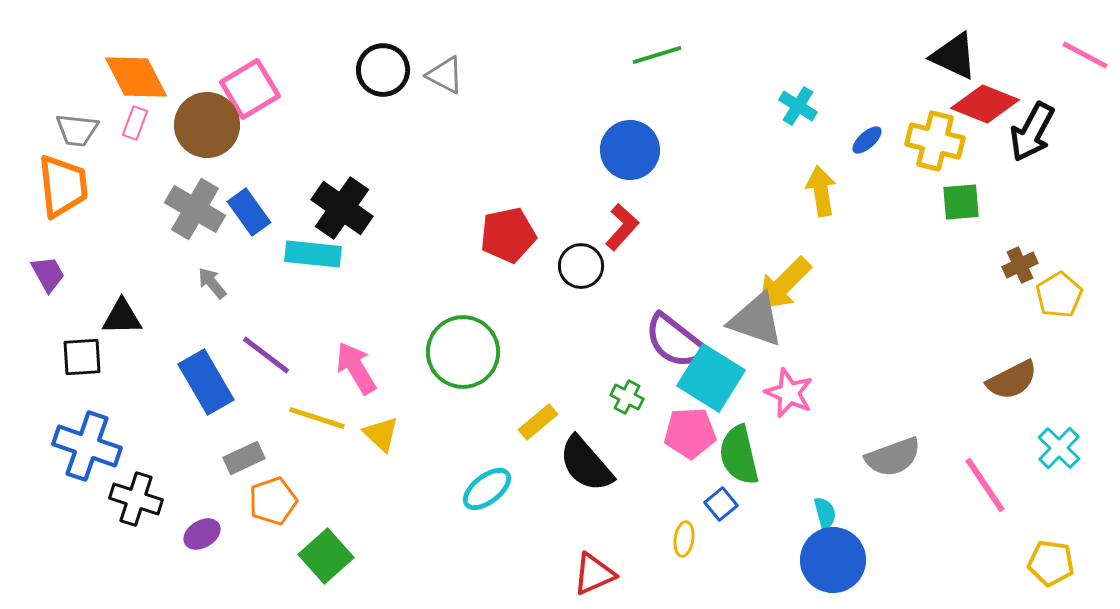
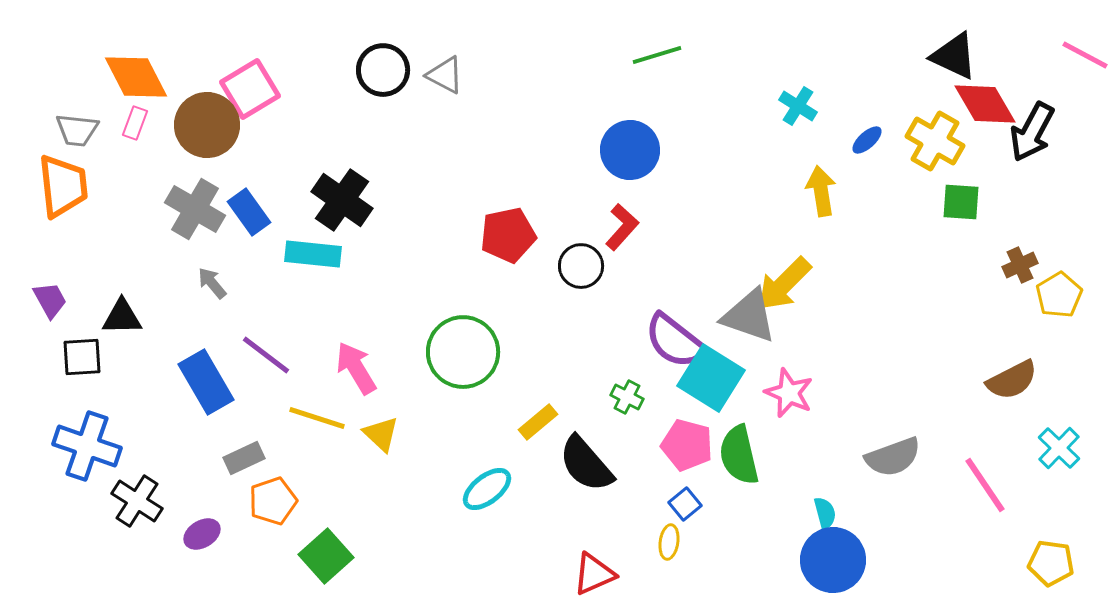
red diamond at (985, 104): rotated 38 degrees clockwise
yellow cross at (935, 141): rotated 16 degrees clockwise
green square at (961, 202): rotated 9 degrees clockwise
black cross at (342, 208): moved 8 px up
purple trapezoid at (48, 274): moved 2 px right, 26 px down
gray triangle at (756, 320): moved 7 px left, 4 px up
pink pentagon at (690, 433): moved 3 px left, 12 px down; rotated 18 degrees clockwise
black cross at (136, 499): moved 1 px right, 2 px down; rotated 15 degrees clockwise
blue square at (721, 504): moved 36 px left
yellow ellipse at (684, 539): moved 15 px left, 3 px down
